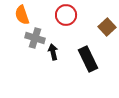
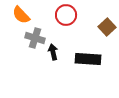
orange semicircle: moved 1 px left; rotated 24 degrees counterclockwise
black rectangle: rotated 60 degrees counterclockwise
